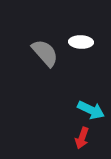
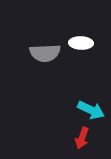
white ellipse: moved 1 px down
gray semicircle: rotated 128 degrees clockwise
